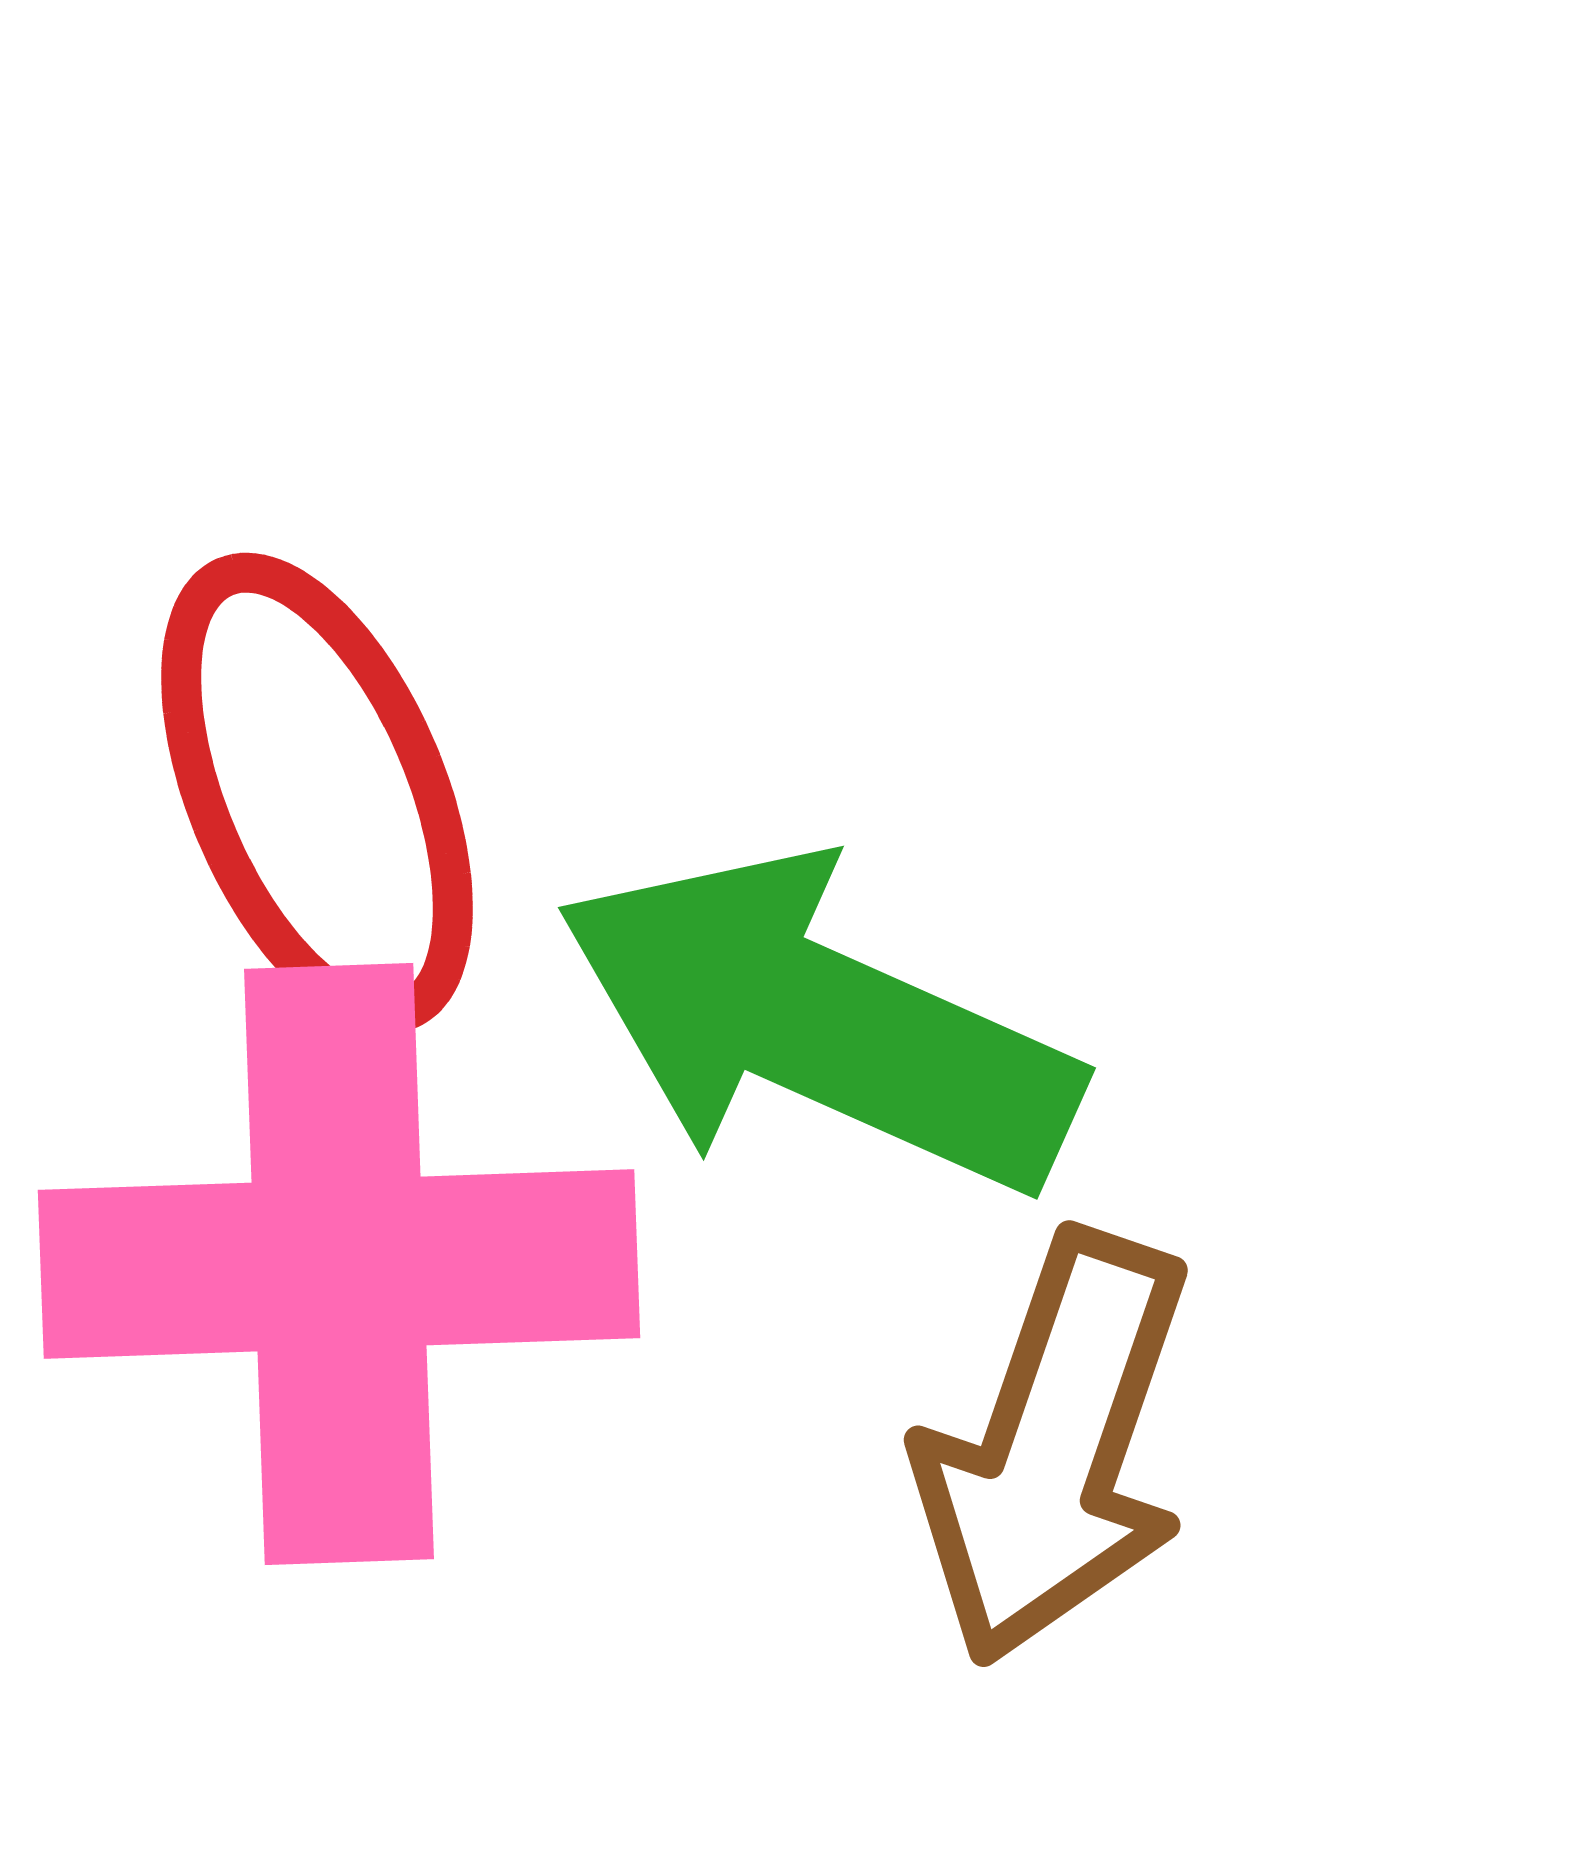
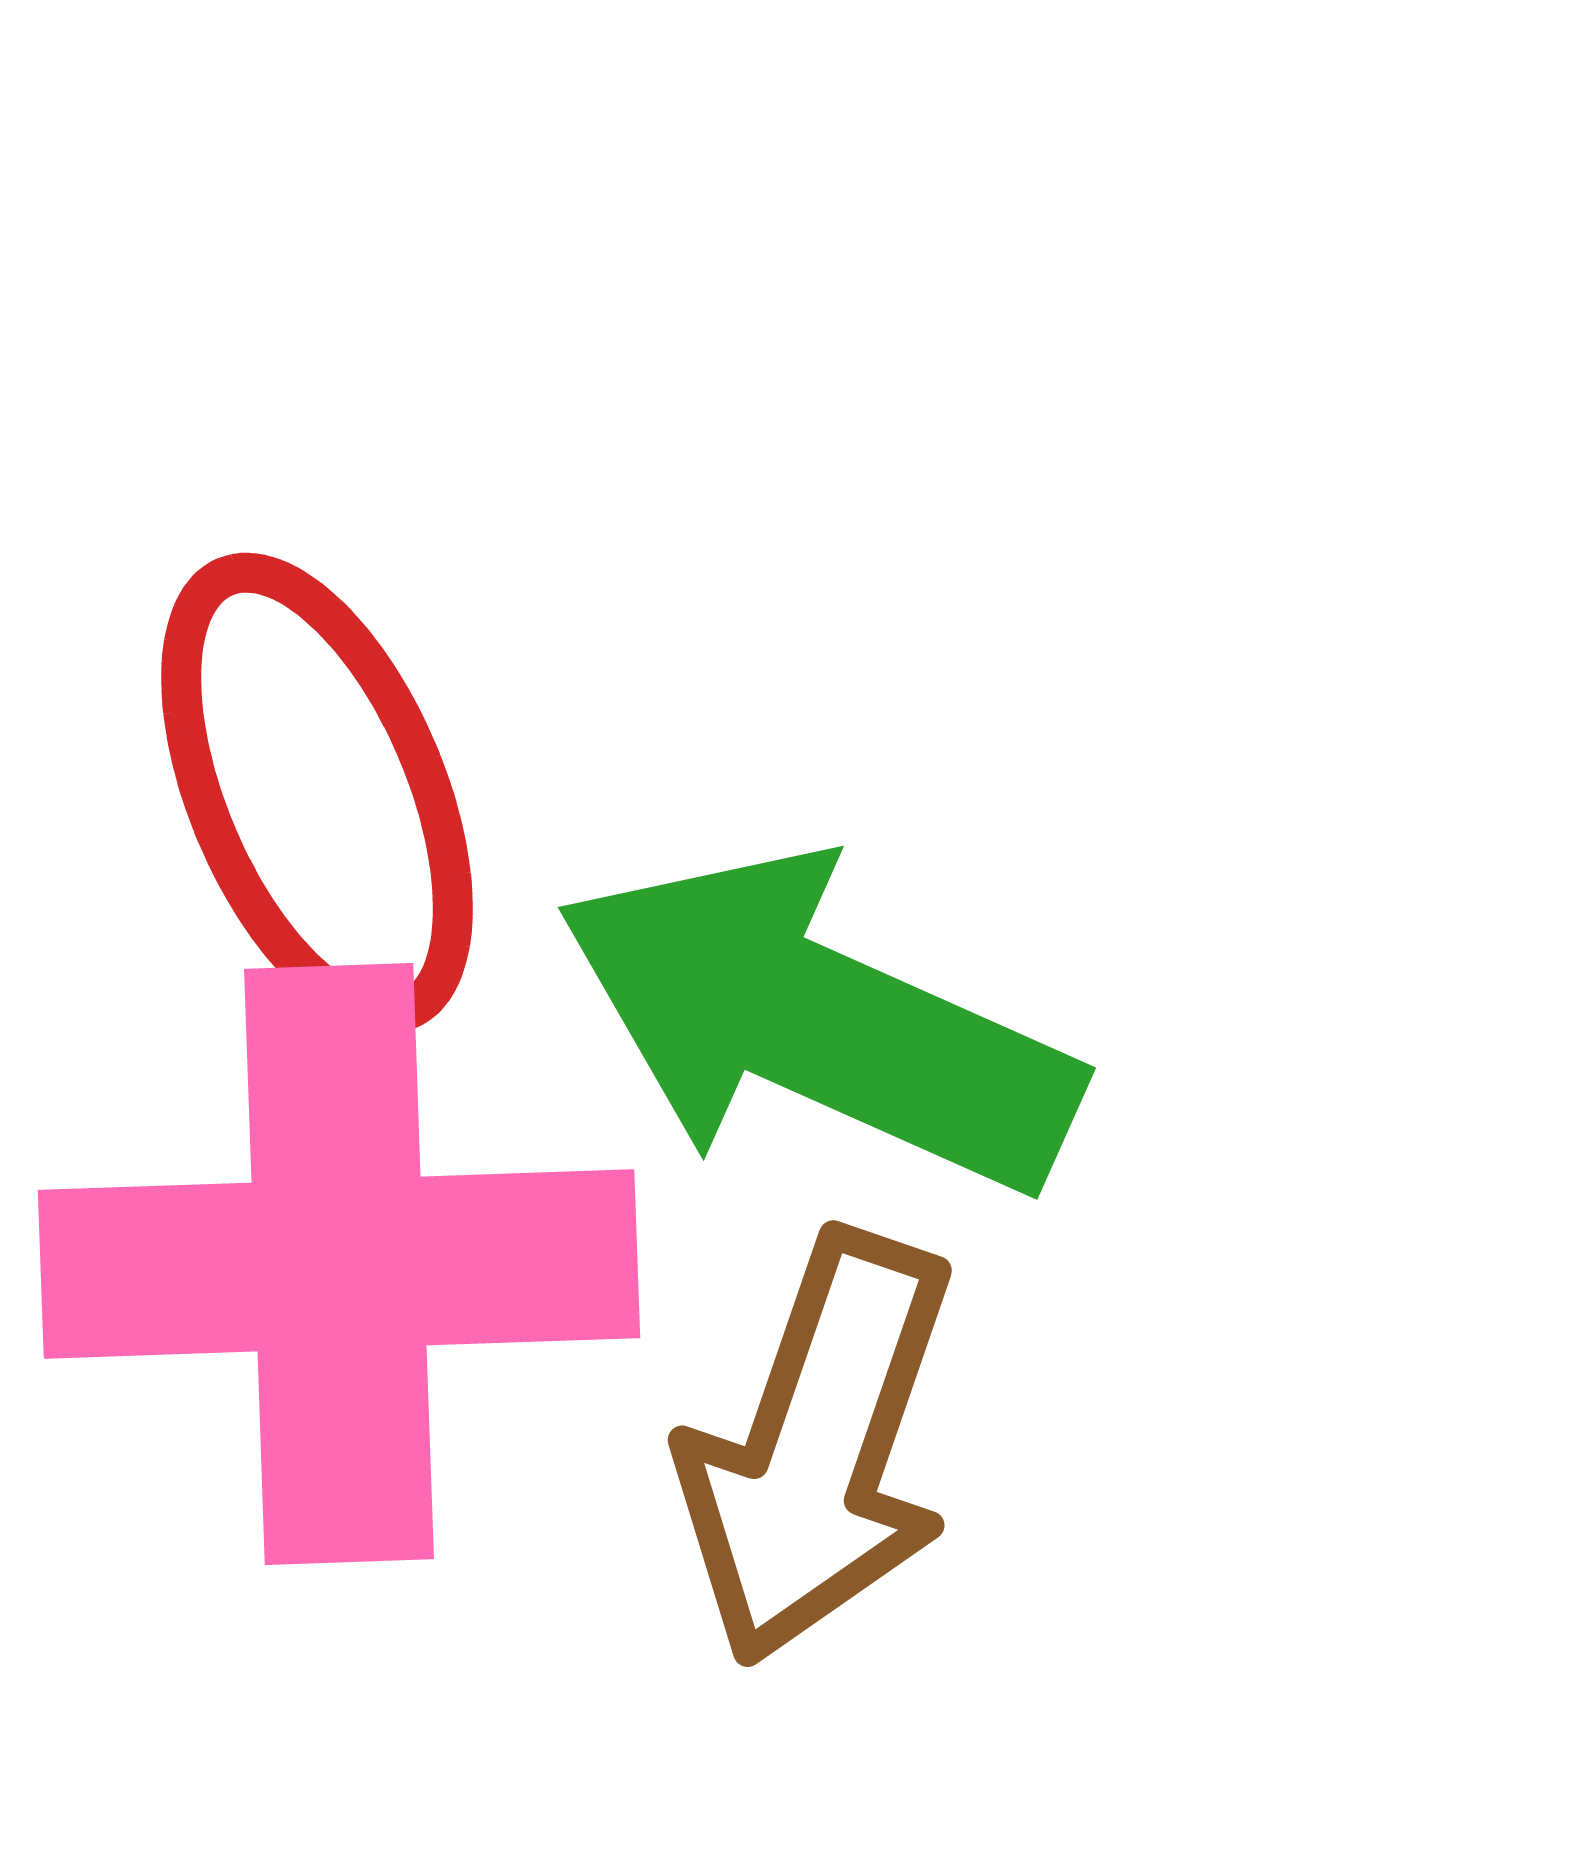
brown arrow: moved 236 px left
